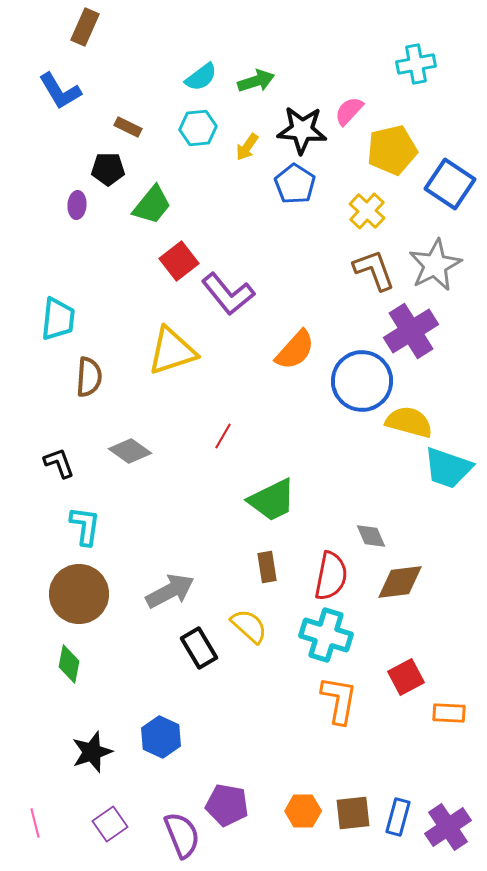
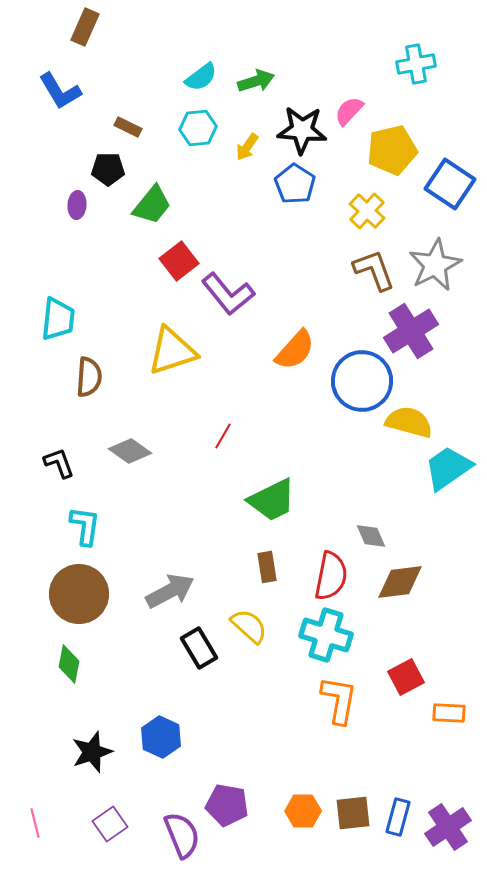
cyan trapezoid at (448, 468): rotated 126 degrees clockwise
